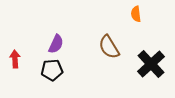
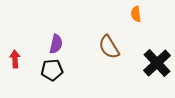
purple semicircle: rotated 12 degrees counterclockwise
black cross: moved 6 px right, 1 px up
